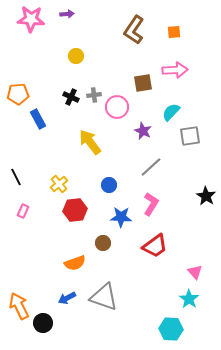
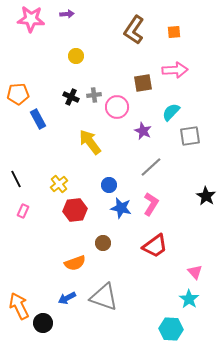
black line: moved 2 px down
blue star: moved 9 px up; rotated 10 degrees clockwise
